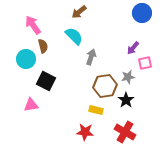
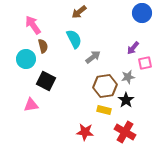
cyan semicircle: moved 3 px down; rotated 18 degrees clockwise
gray arrow: moved 2 px right; rotated 35 degrees clockwise
yellow rectangle: moved 8 px right
